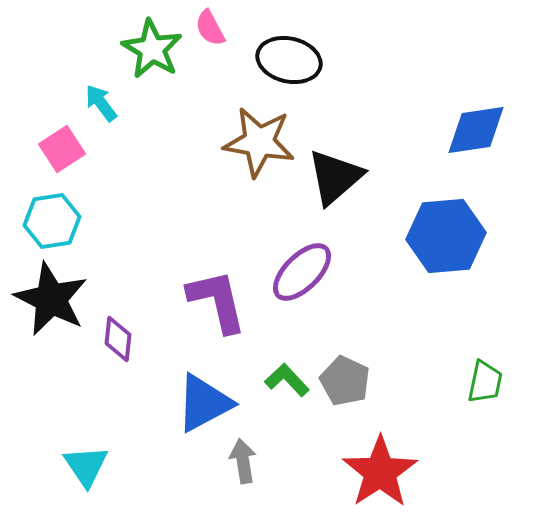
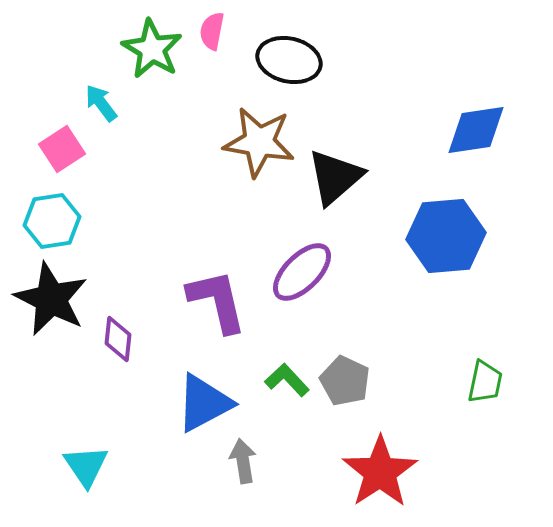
pink semicircle: moved 2 px right, 3 px down; rotated 39 degrees clockwise
